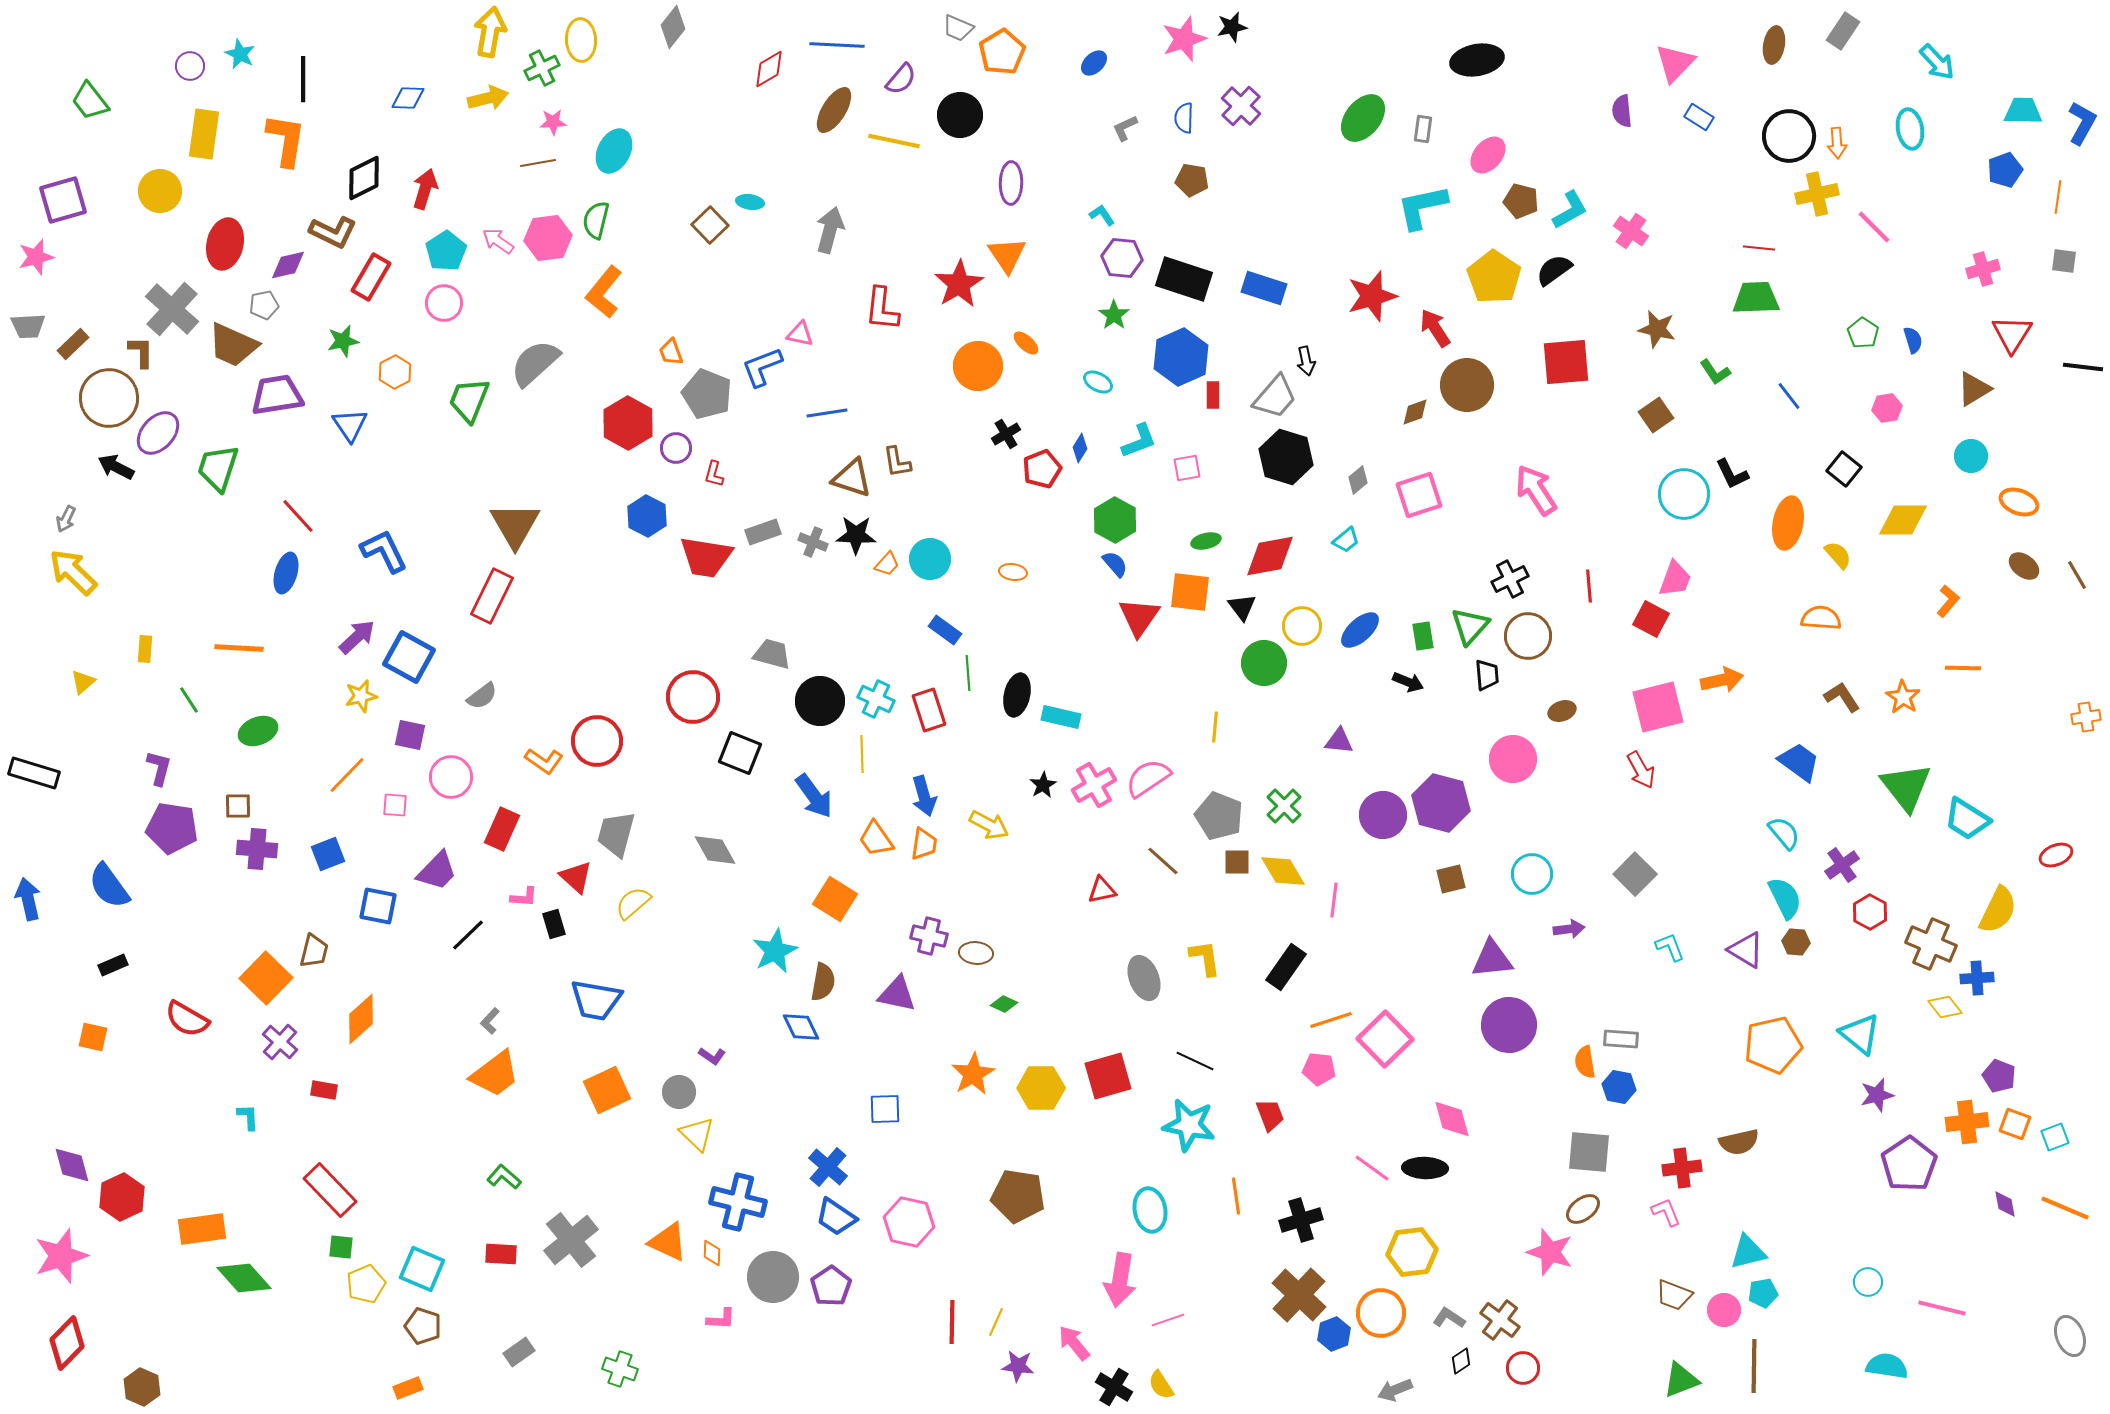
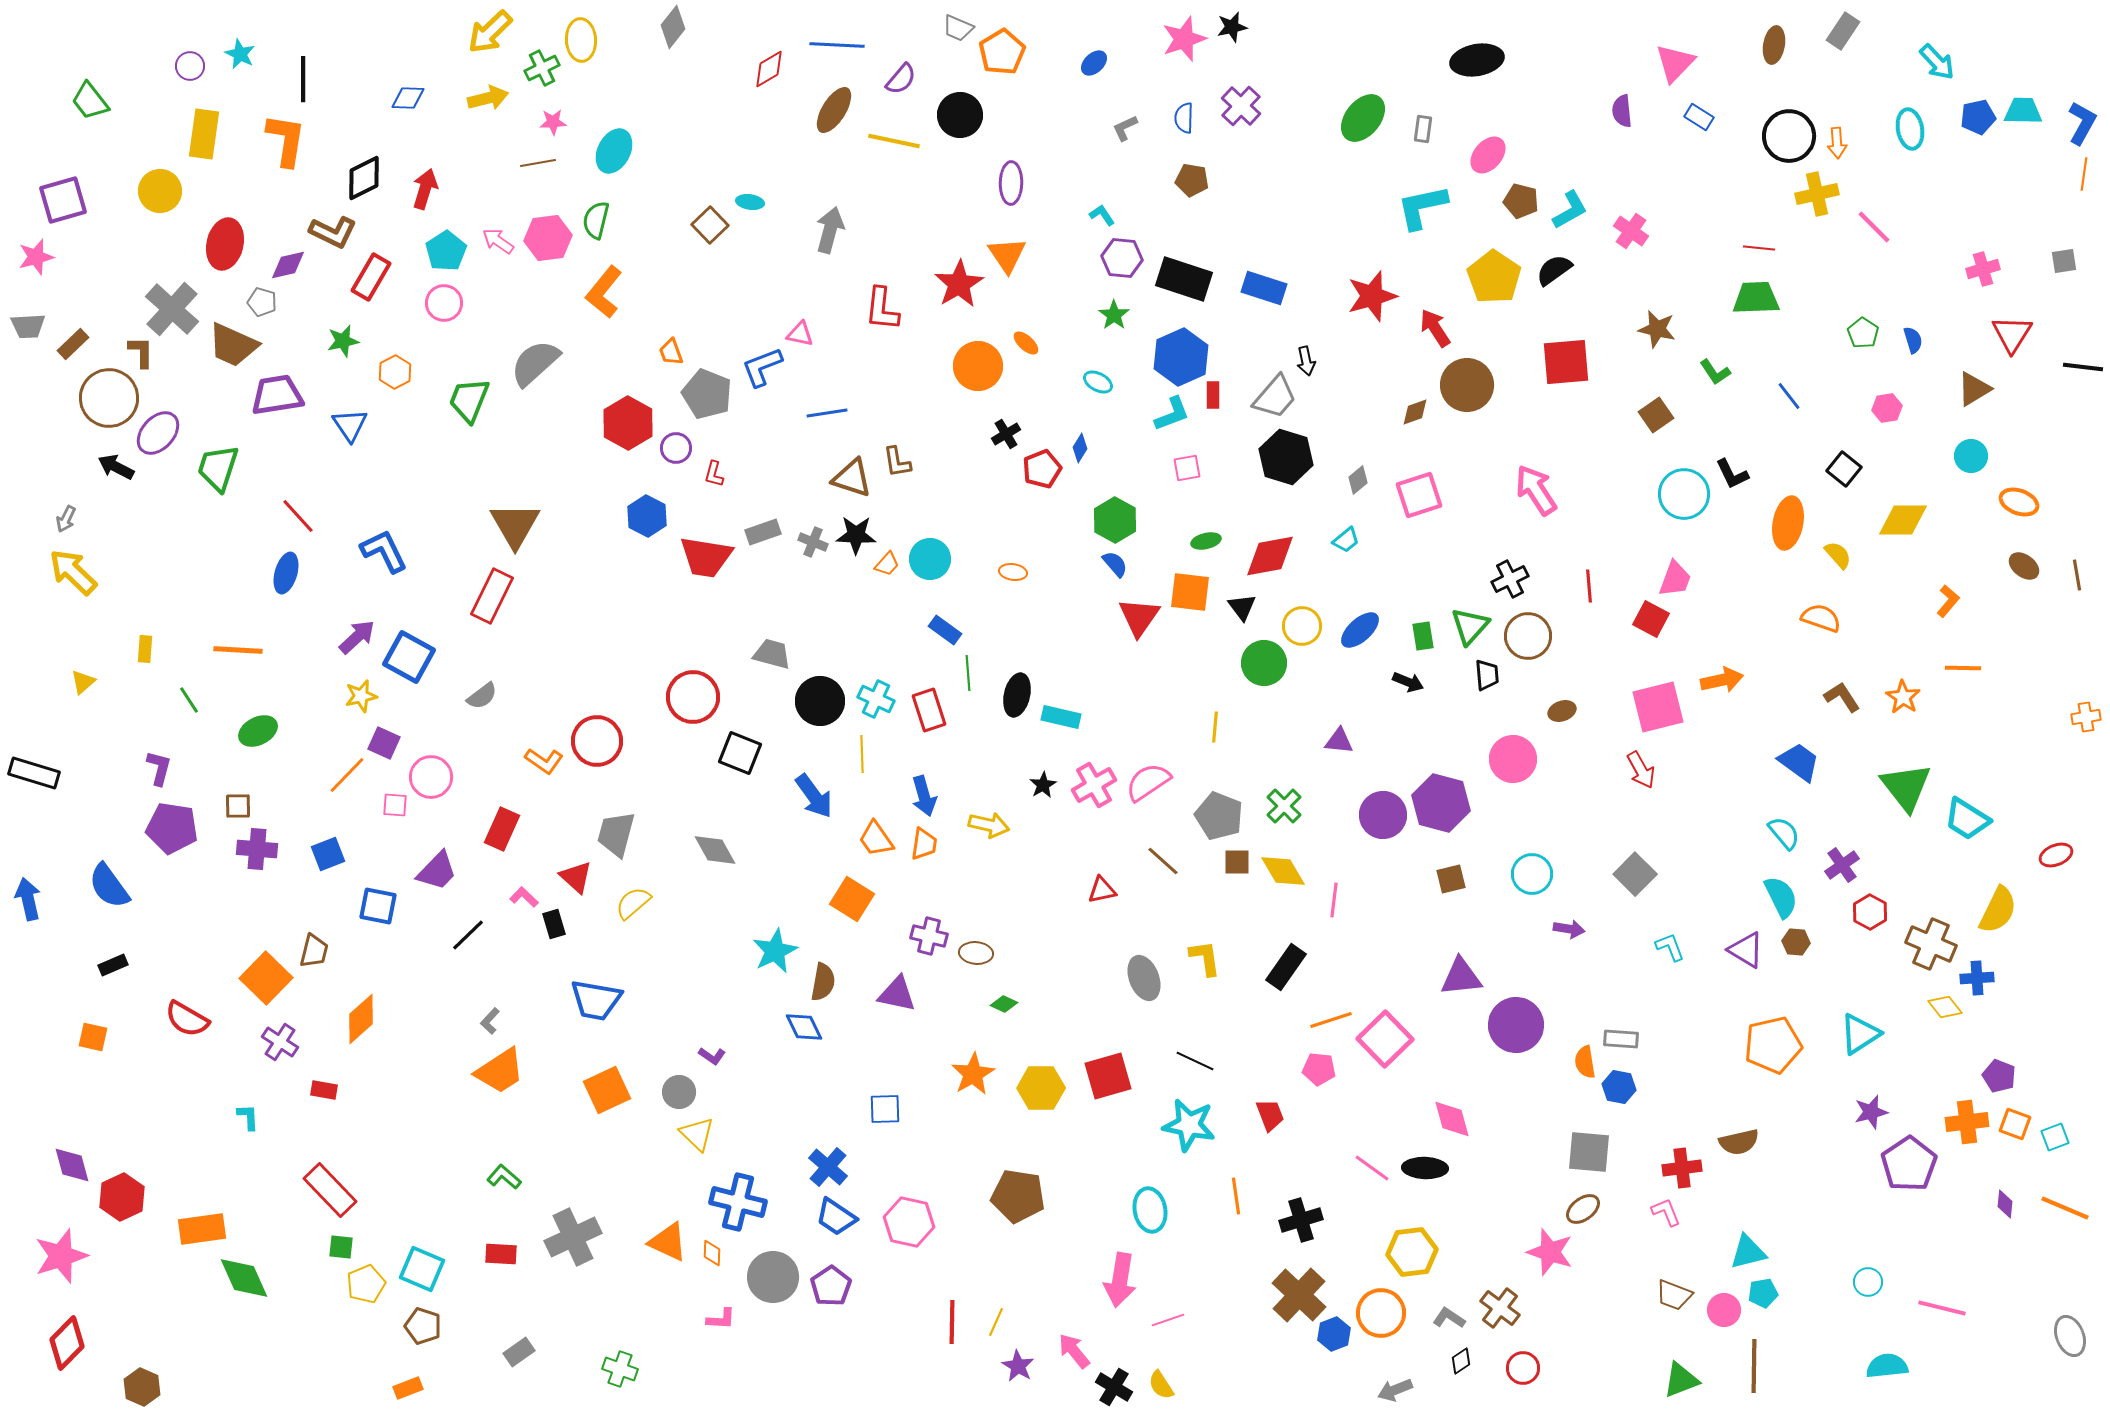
yellow arrow at (490, 32): rotated 144 degrees counterclockwise
blue pentagon at (2005, 170): moved 27 px left, 53 px up; rotated 8 degrees clockwise
orange line at (2058, 197): moved 26 px right, 23 px up
gray square at (2064, 261): rotated 16 degrees counterclockwise
gray pentagon at (264, 305): moved 2 px left, 3 px up; rotated 28 degrees clockwise
cyan L-shape at (1139, 441): moved 33 px right, 27 px up
brown line at (2077, 575): rotated 20 degrees clockwise
orange semicircle at (1821, 618): rotated 15 degrees clockwise
orange line at (239, 648): moved 1 px left, 2 px down
green ellipse at (258, 731): rotated 6 degrees counterclockwise
purple square at (410, 735): moved 26 px left, 8 px down; rotated 12 degrees clockwise
pink circle at (451, 777): moved 20 px left
pink semicircle at (1148, 778): moved 4 px down
yellow arrow at (989, 825): rotated 15 degrees counterclockwise
pink L-shape at (524, 897): rotated 140 degrees counterclockwise
cyan semicircle at (1785, 898): moved 4 px left, 1 px up
orange square at (835, 899): moved 17 px right
purple arrow at (1569, 929): rotated 16 degrees clockwise
purple triangle at (1492, 959): moved 31 px left, 18 px down
purple circle at (1509, 1025): moved 7 px right
blue diamond at (801, 1027): moved 3 px right
cyan triangle at (1860, 1034): rotated 48 degrees clockwise
purple cross at (280, 1042): rotated 9 degrees counterclockwise
orange trapezoid at (495, 1074): moved 5 px right, 3 px up; rotated 4 degrees clockwise
purple star at (1877, 1095): moved 6 px left, 17 px down
purple diamond at (2005, 1204): rotated 16 degrees clockwise
gray cross at (571, 1240): moved 2 px right, 3 px up; rotated 14 degrees clockwise
green diamond at (244, 1278): rotated 18 degrees clockwise
brown cross at (1500, 1320): moved 12 px up
pink arrow at (1074, 1343): moved 8 px down
purple star at (1018, 1366): rotated 24 degrees clockwise
cyan semicircle at (1887, 1366): rotated 15 degrees counterclockwise
